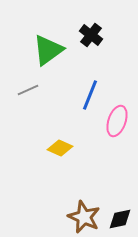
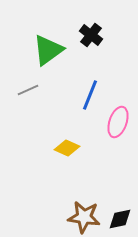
pink ellipse: moved 1 px right, 1 px down
yellow diamond: moved 7 px right
brown star: rotated 16 degrees counterclockwise
